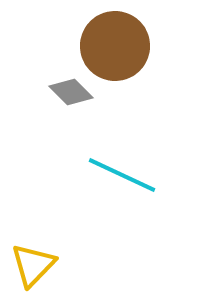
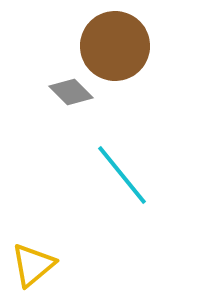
cyan line: rotated 26 degrees clockwise
yellow triangle: rotated 6 degrees clockwise
